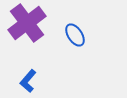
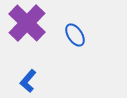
purple cross: rotated 9 degrees counterclockwise
